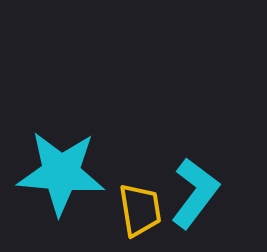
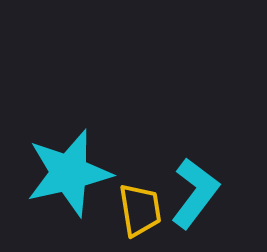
cyan star: moved 8 px right; rotated 18 degrees counterclockwise
